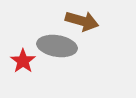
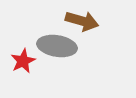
red star: rotated 10 degrees clockwise
